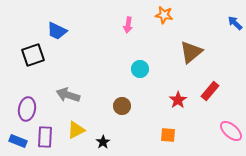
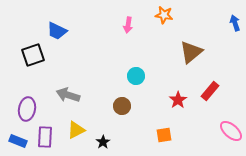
blue arrow: rotated 28 degrees clockwise
cyan circle: moved 4 px left, 7 px down
orange square: moved 4 px left; rotated 14 degrees counterclockwise
